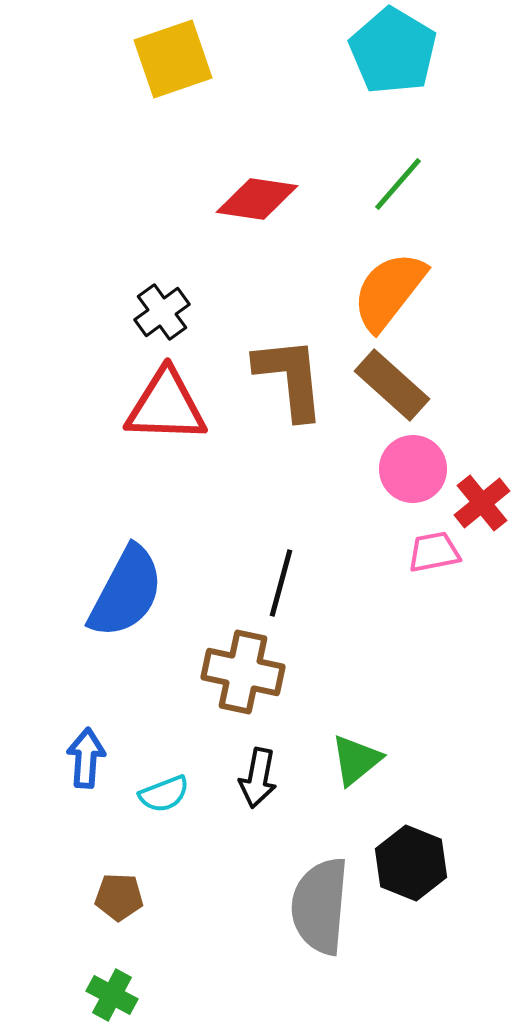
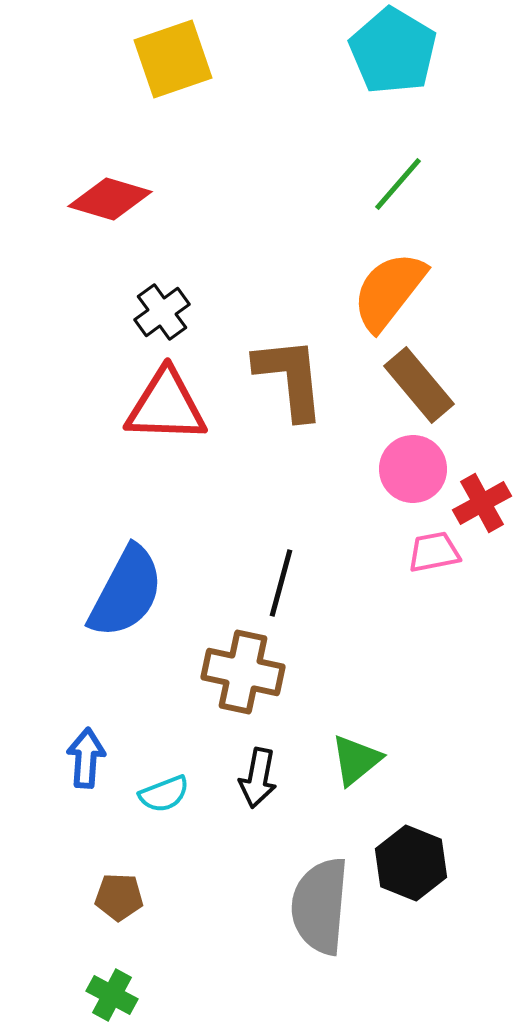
red diamond: moved 147 px left; rotated 8 degrees clockwise
brown rectangle: moved 27 px right; rotated 8 degrees clockwise
red cross: rotated 10 degrees clockwise
